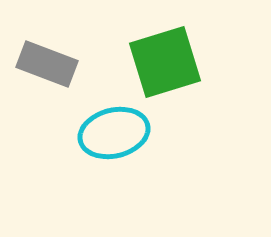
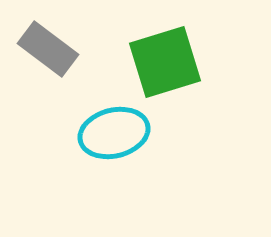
gray rectangle: moved 1 px right, 15 px up; rotated 16 degrees clockwise
